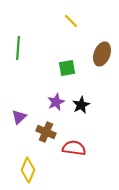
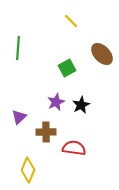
brown ellipse: rotated 65 degrees counterclockwise
green square: rotated 18 degrees counterclockwise
brown cross: rotated 24 degrees counterclockwise
